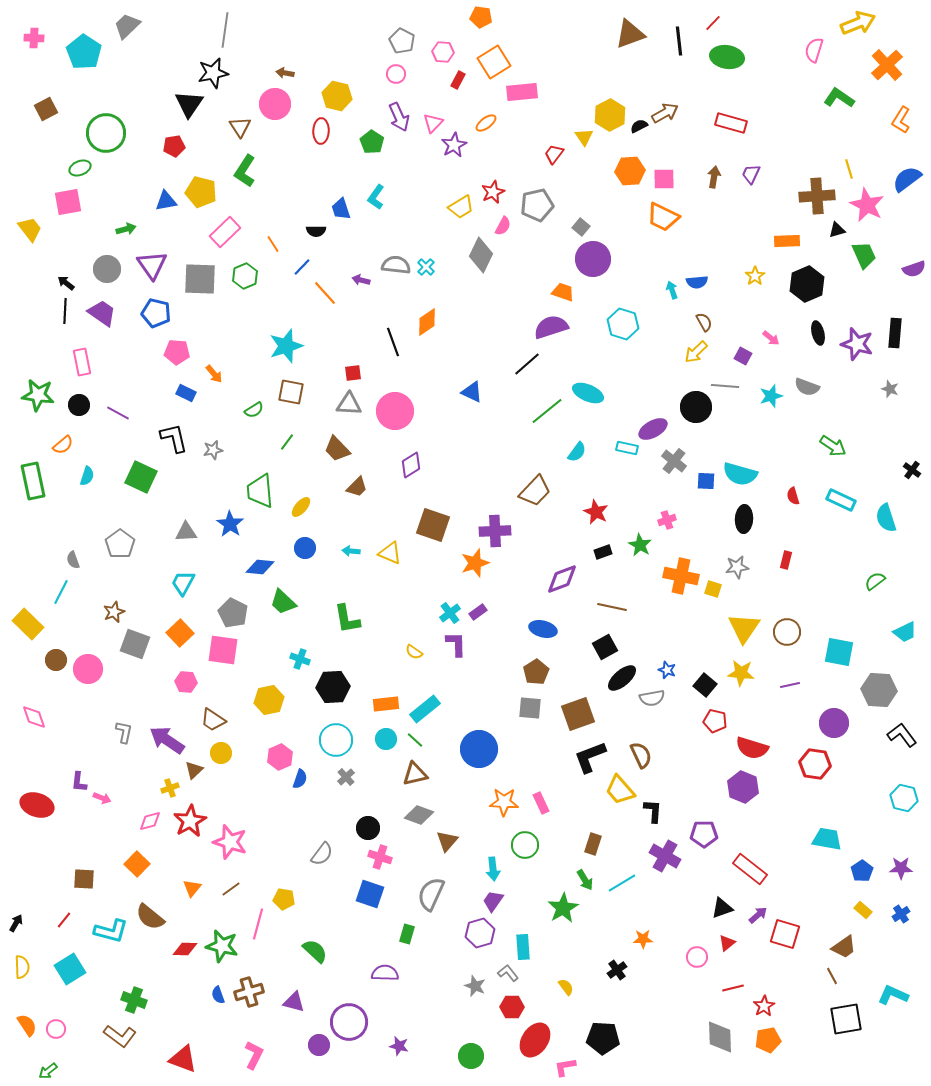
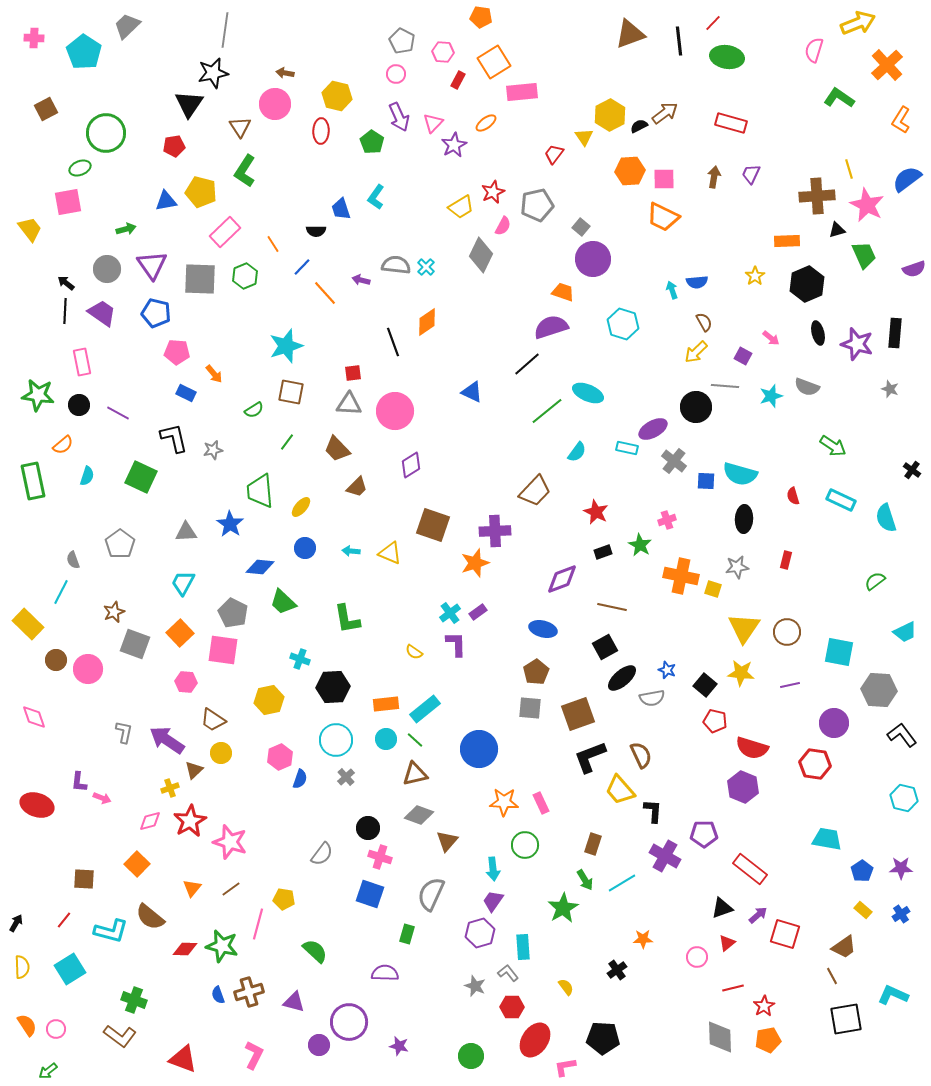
brown arrow at (665, 113): rotated 8 degrees counterclockwise
